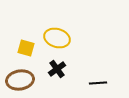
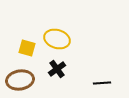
yellow ellipse: moved 1 px down
yellow square: moved 1 px right
black line: moved 4 px right
